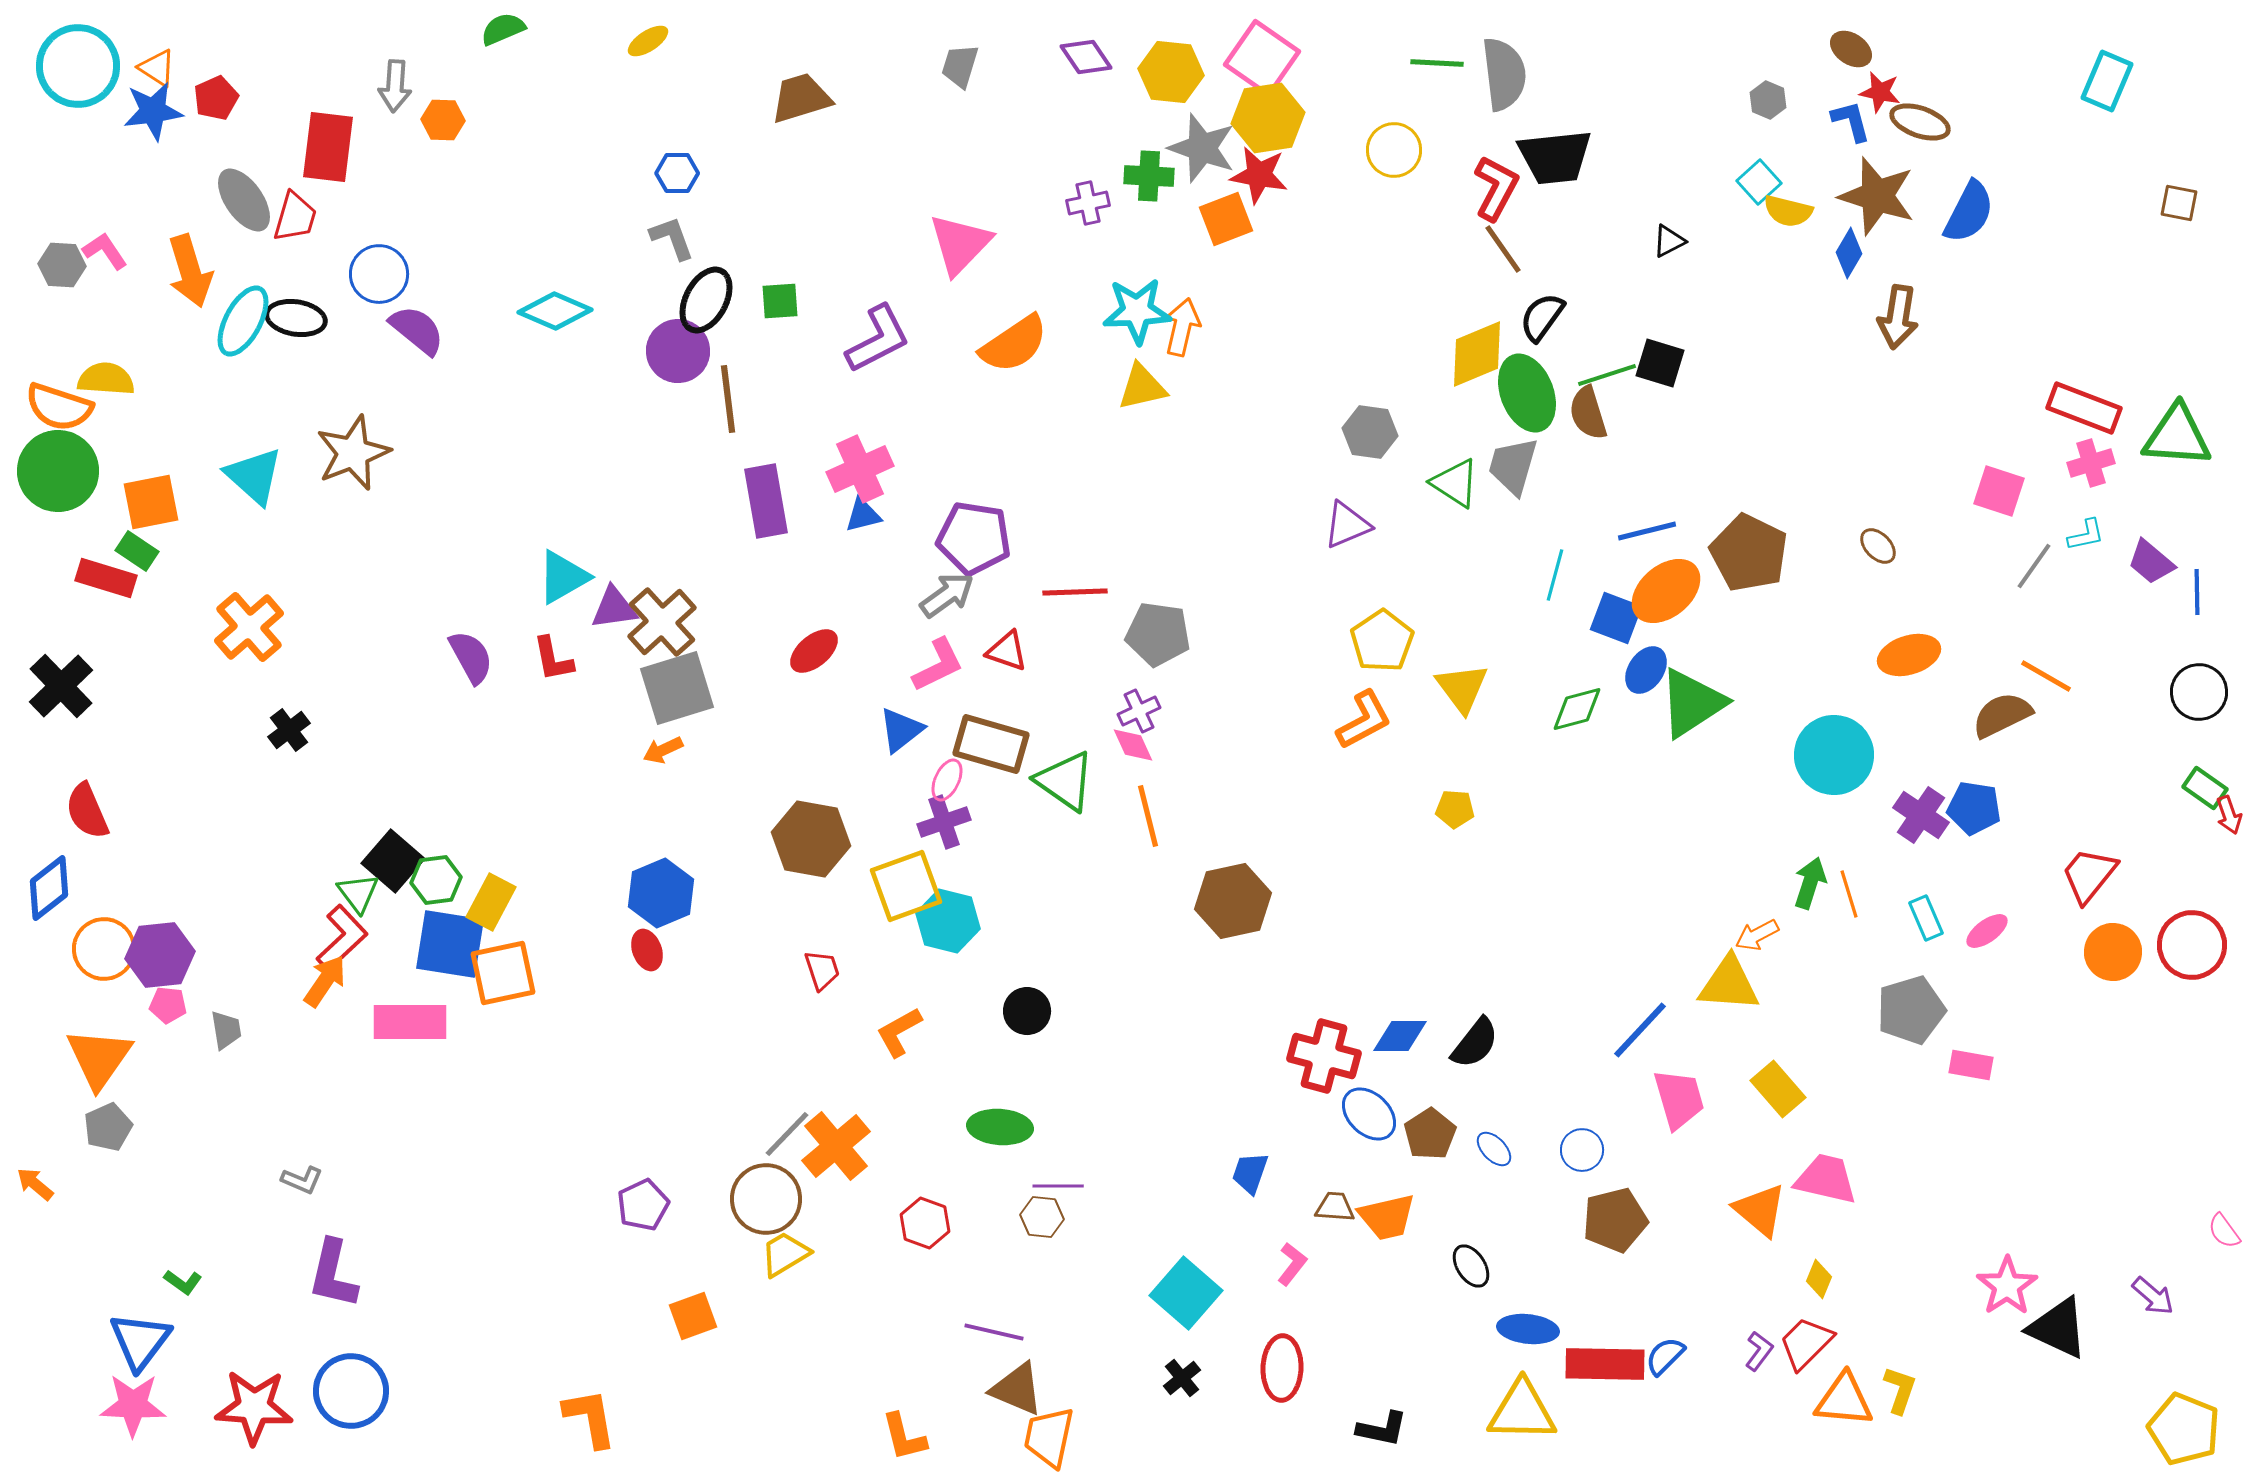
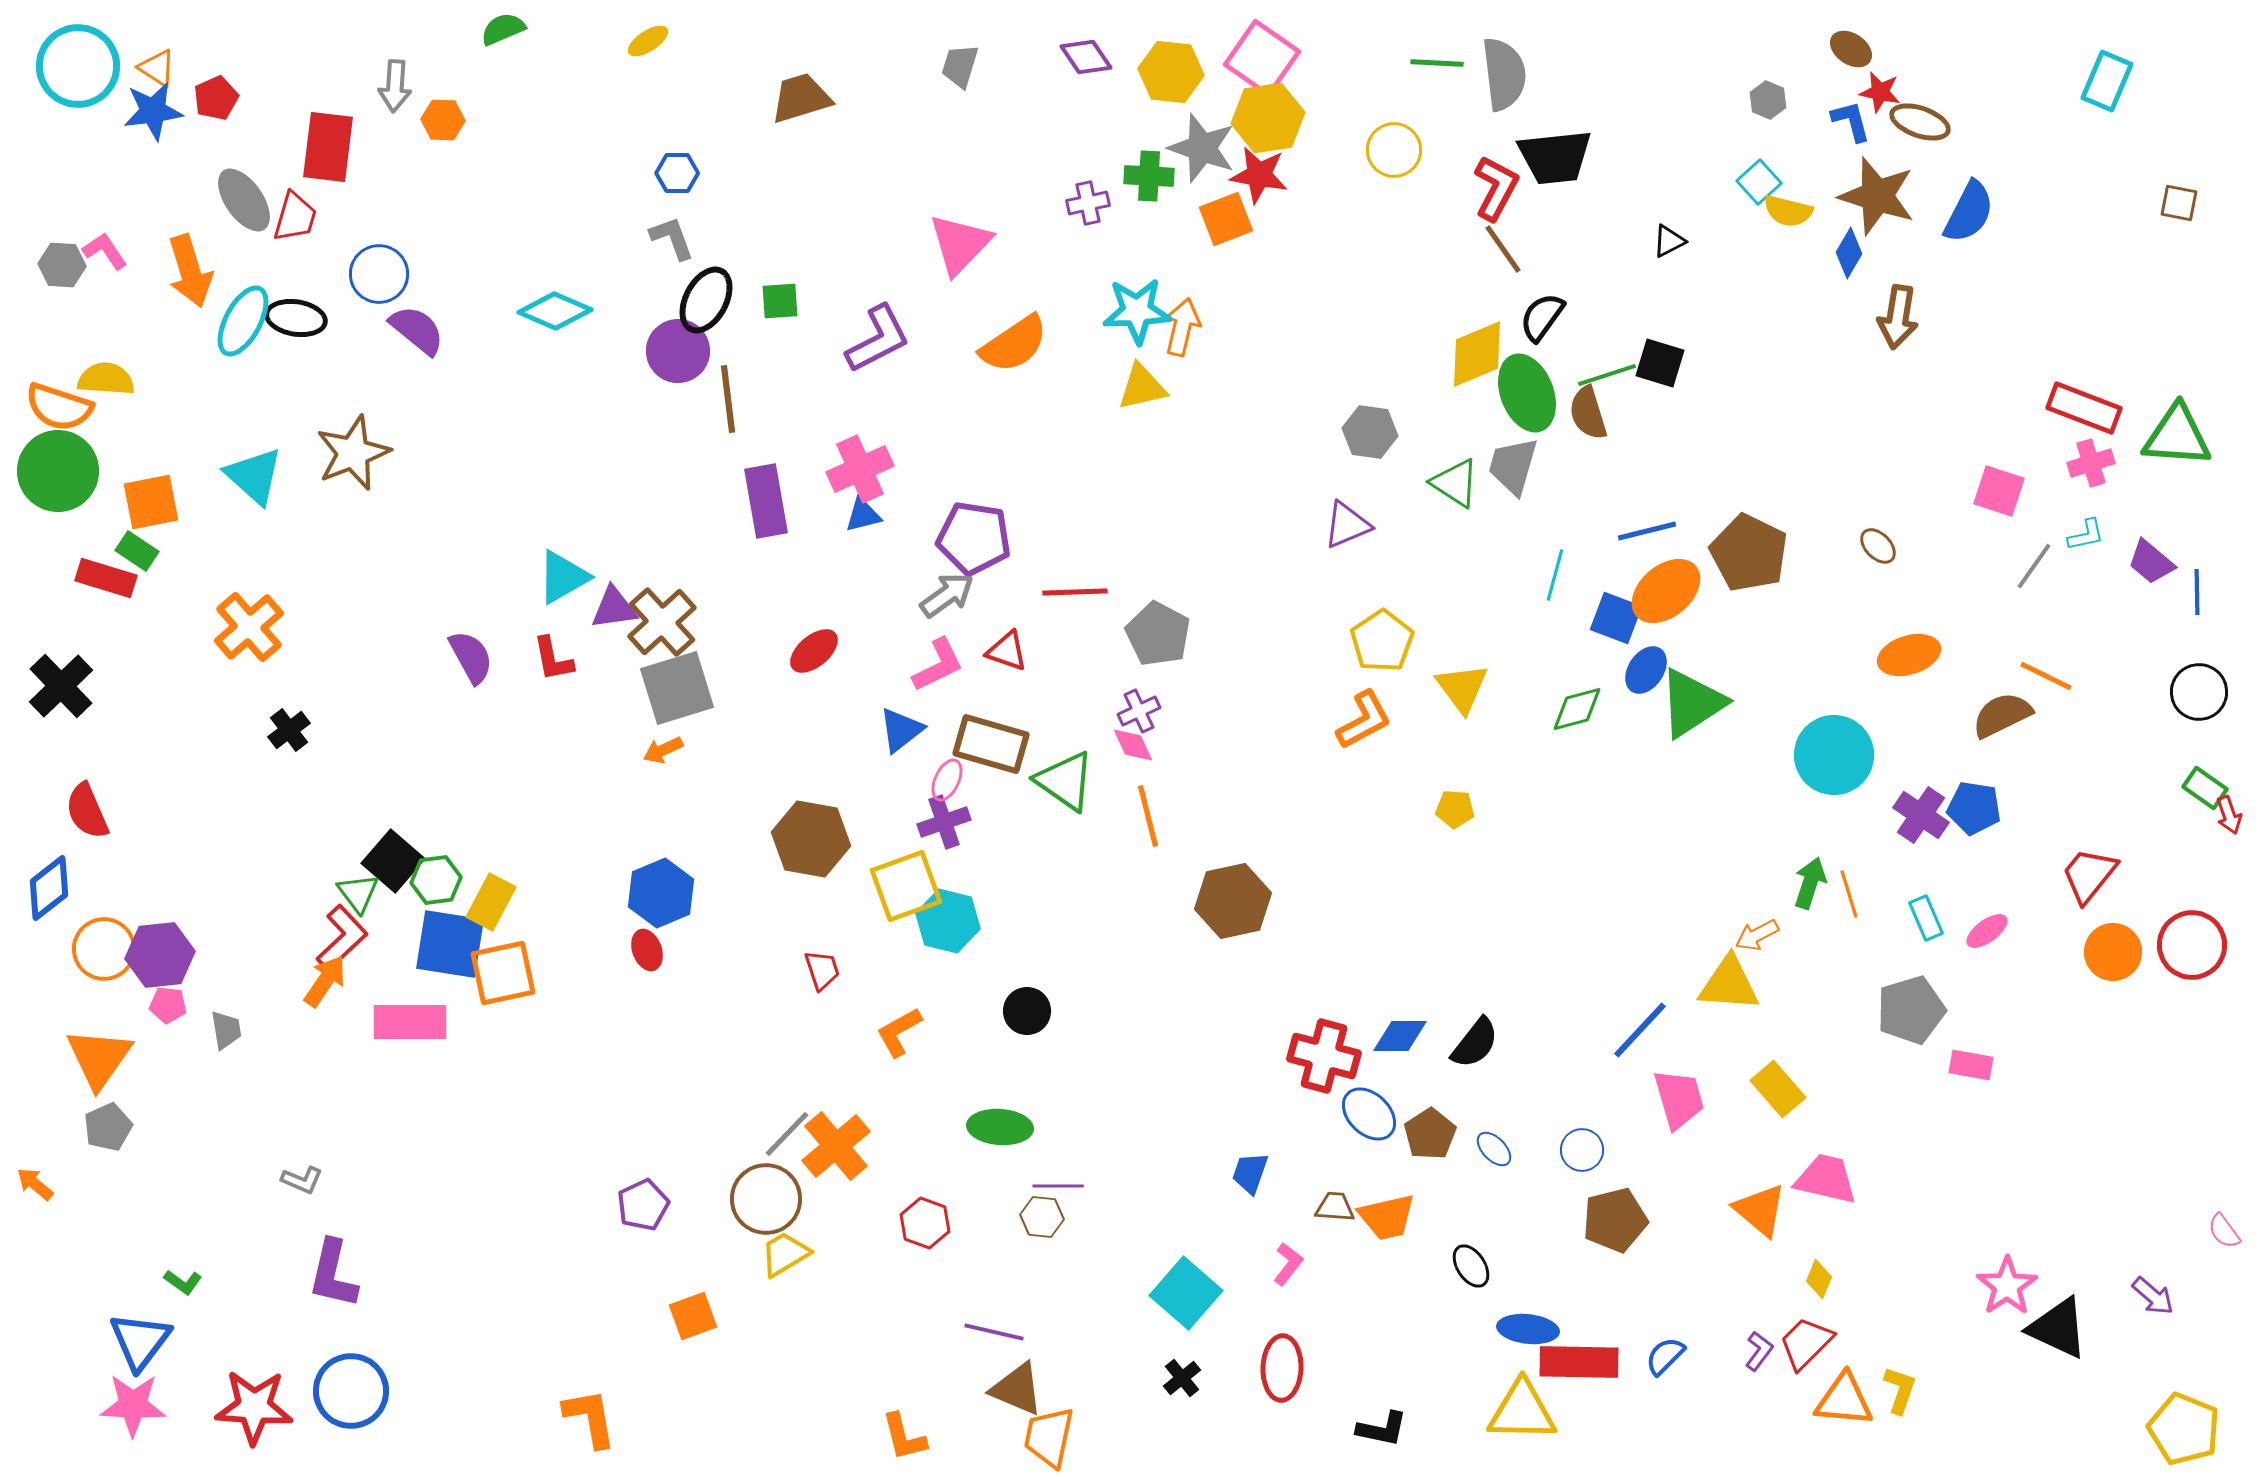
gray pentagon at (1158, 634): rotated 20 degrees clockwise
orange line at (2046, 676): rotated 4 degrees counterclockwise
pink L-shape at (1292, 1264): moved 4 px left
red rectangle at (1605, 1364): moved 26 px left, 2 px up
